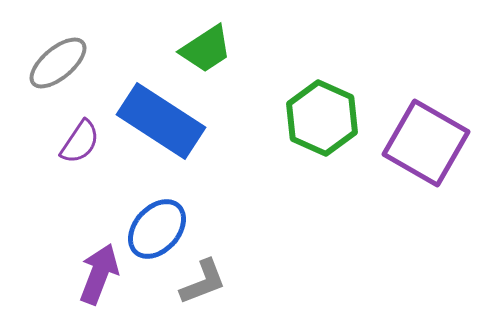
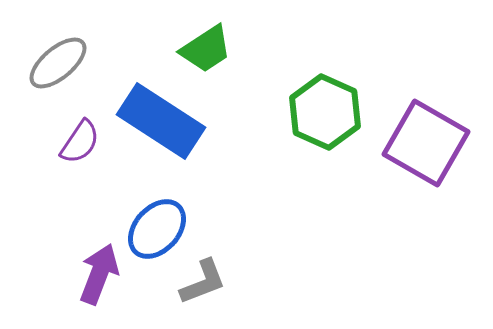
green hexagon: moved 3 px right, 6 px up
